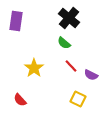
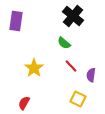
black cross: moved 4 px right, 2 px up
purple semicircle: rotated 72 degrees clockwise
red semicircle: moved 4 px right, 3 px down; rotated 72 degrees clockwise
